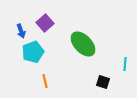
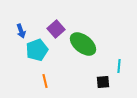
purple square: moved 11 px right, 6 px down
green ellipse: rotated 8 degrees counterclockwise
cyan pentagon: moved 4 px right, 2 px up
cyan line: moved 6 px left, 2 px down
black square: rotated 24 degrees counterclockwise
